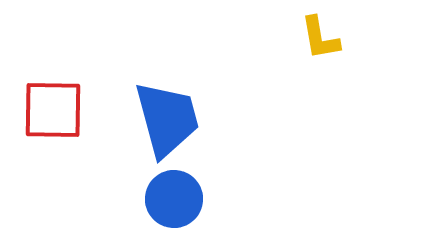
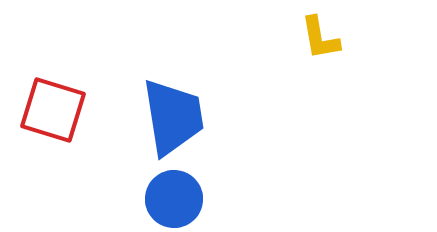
red square: rotated 16 degrees clockwise
blue trapezoid: moved 6 px right, 2 px up; rotated 6 degrees clockwise
